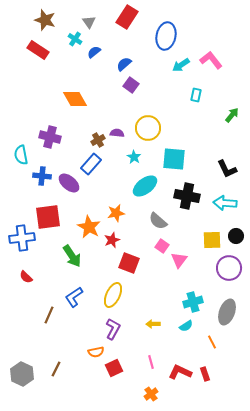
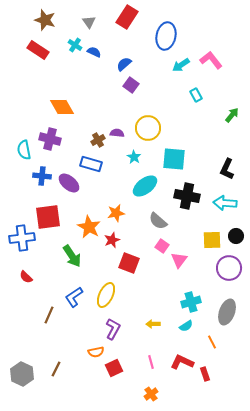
cyan cross at (75, 39): moved 6 px down
blue semicircle at (94, 52): rotated 64 degrees clockwise
cyan rectangle at (196, 95): rotated 40 degrees counterclockwise
orange diamond at (75, 99): moved 13 px left, 8 px down
purple cross at (50, 137): moved 2 px down
cyan semicircle at (21, 155): moved 3 px right, 5 px up
blue rectangle at (91, 164): rotated 65 degrees clockwise
black L-shape at (227, 169): rotated 50 degrees clockwise
yellow ellipse at (113, 295): moved 7 px left
cyan cross at (193, 302): moved 2 px left
red L-shape at (180, 372): moved 2 px right, 10 px up
